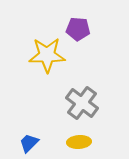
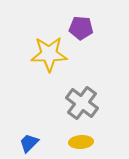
purple pentagon: moved 3 px right, 1 px up
yellow star: moved 2 px right, 1 px up
yellow ellipse: moved 2 px right
